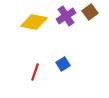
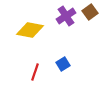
yellow diamond: moved 4 px left, 8 px down
